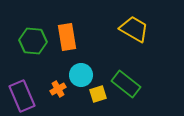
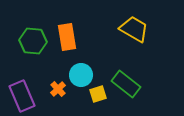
orange cross: rotated 14 degrees counterclockwise
